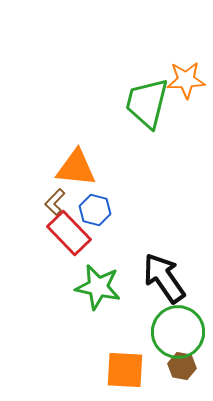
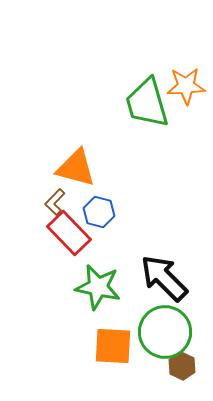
orange star: moved 6 px down
green trapezoid: rotated 30 degrees counterclockwise
orange triangle: rotated 9 degrees clockwise
blue hexagon: moved 4 px right, 2 px down
black arrow: rotated 10 degrees counterclockwise
green circle: moved 13 px left
brown hexagon: rotated 16 degrees clockwise
orange square: moved 12 px left, 24 px up
